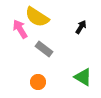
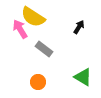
yellow semicircle: moved 4 px left
black arrow: moved 2 px left
